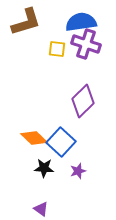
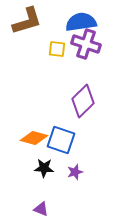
brown L-shape: moved 1 px right, 1 px up
orange diamond: rotated 28 degrees counterclockwise
blue square: moved 2 px up; rotated 24 degrees counterclockwise
purple star: moved 3 px left, 1 px down
purple triangle: rotated 14 degrees counterclockwise
